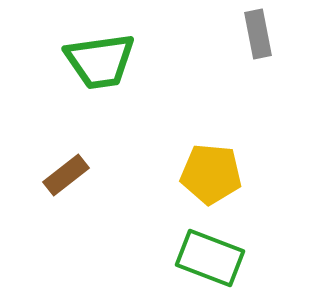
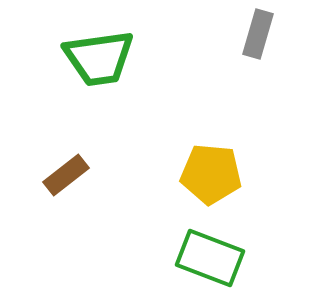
gray rectangle: rotated 27 degrees clockwise
green trapezoid: moved 1 px left, 3 px up
